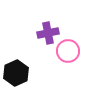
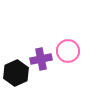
purple cross: moved 7 px left, 26 px down
